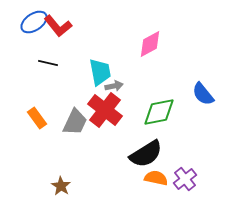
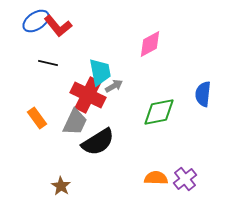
blue ellipse: moved 2 px right, 1 px up
gray arrow: rotated 18 degrees counterclockwise
blue semicircle: rotated 45 degrees clockwise
red cross: moved 17 px left, 15 px up; rotated 12 degrees counterclockwise
black semicircle: moved 48 px left, 12 px up
orange semicircle: rotated 10 degrees counterclockwise
